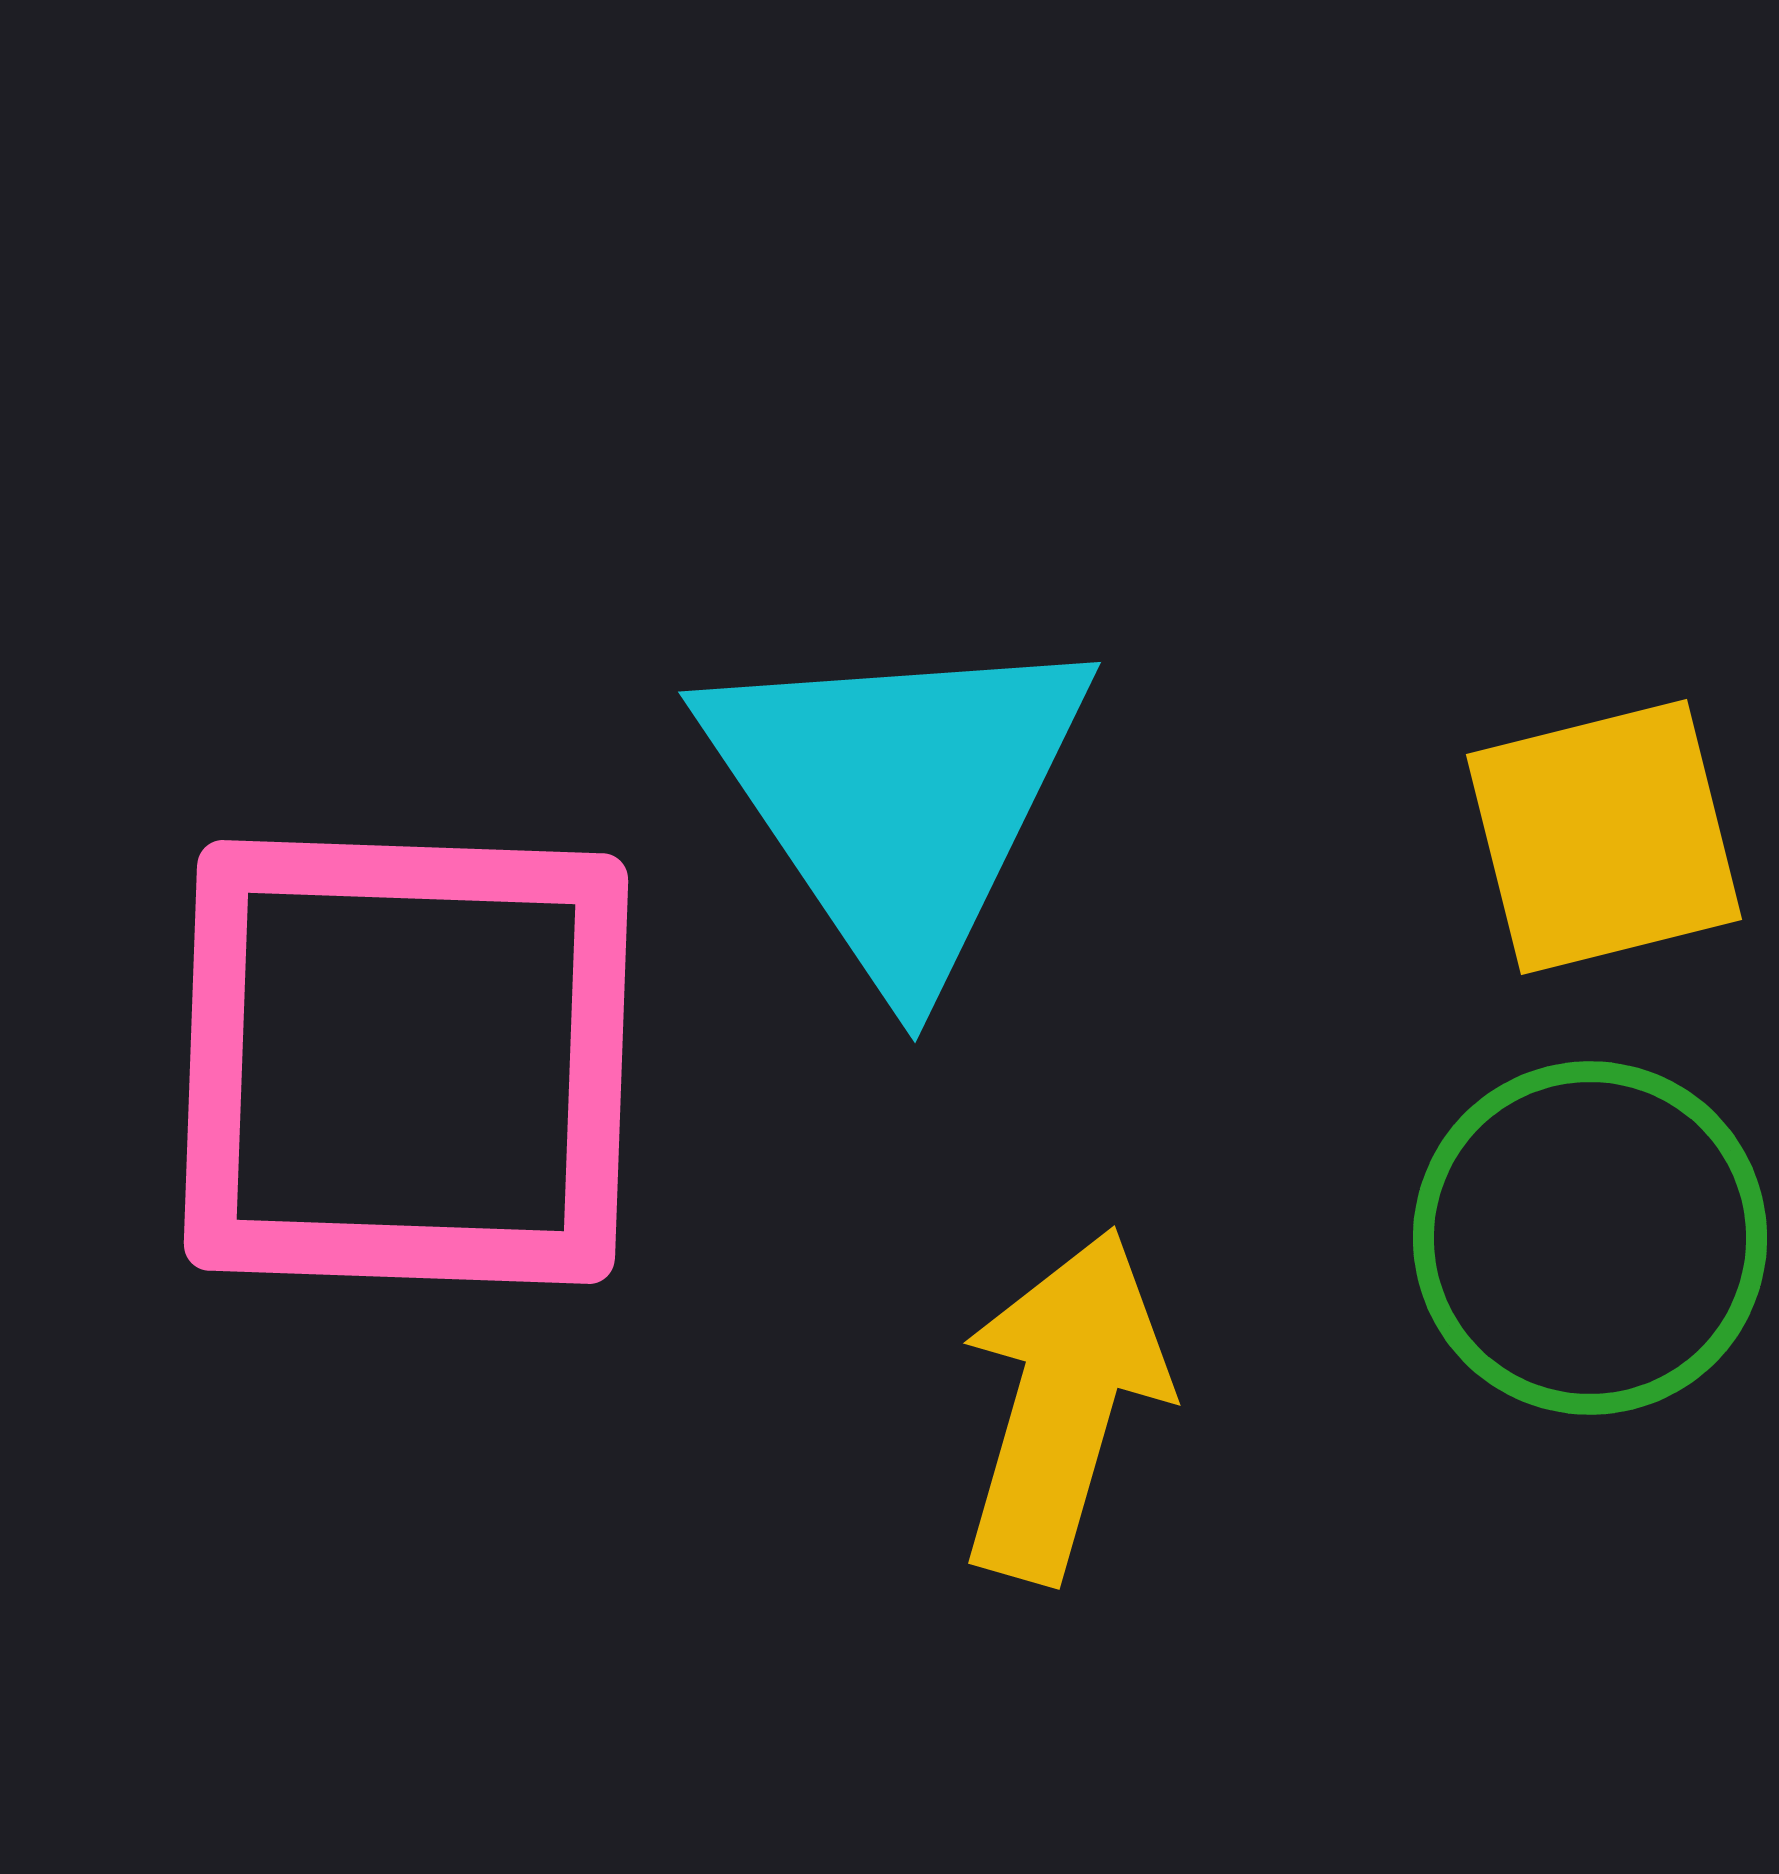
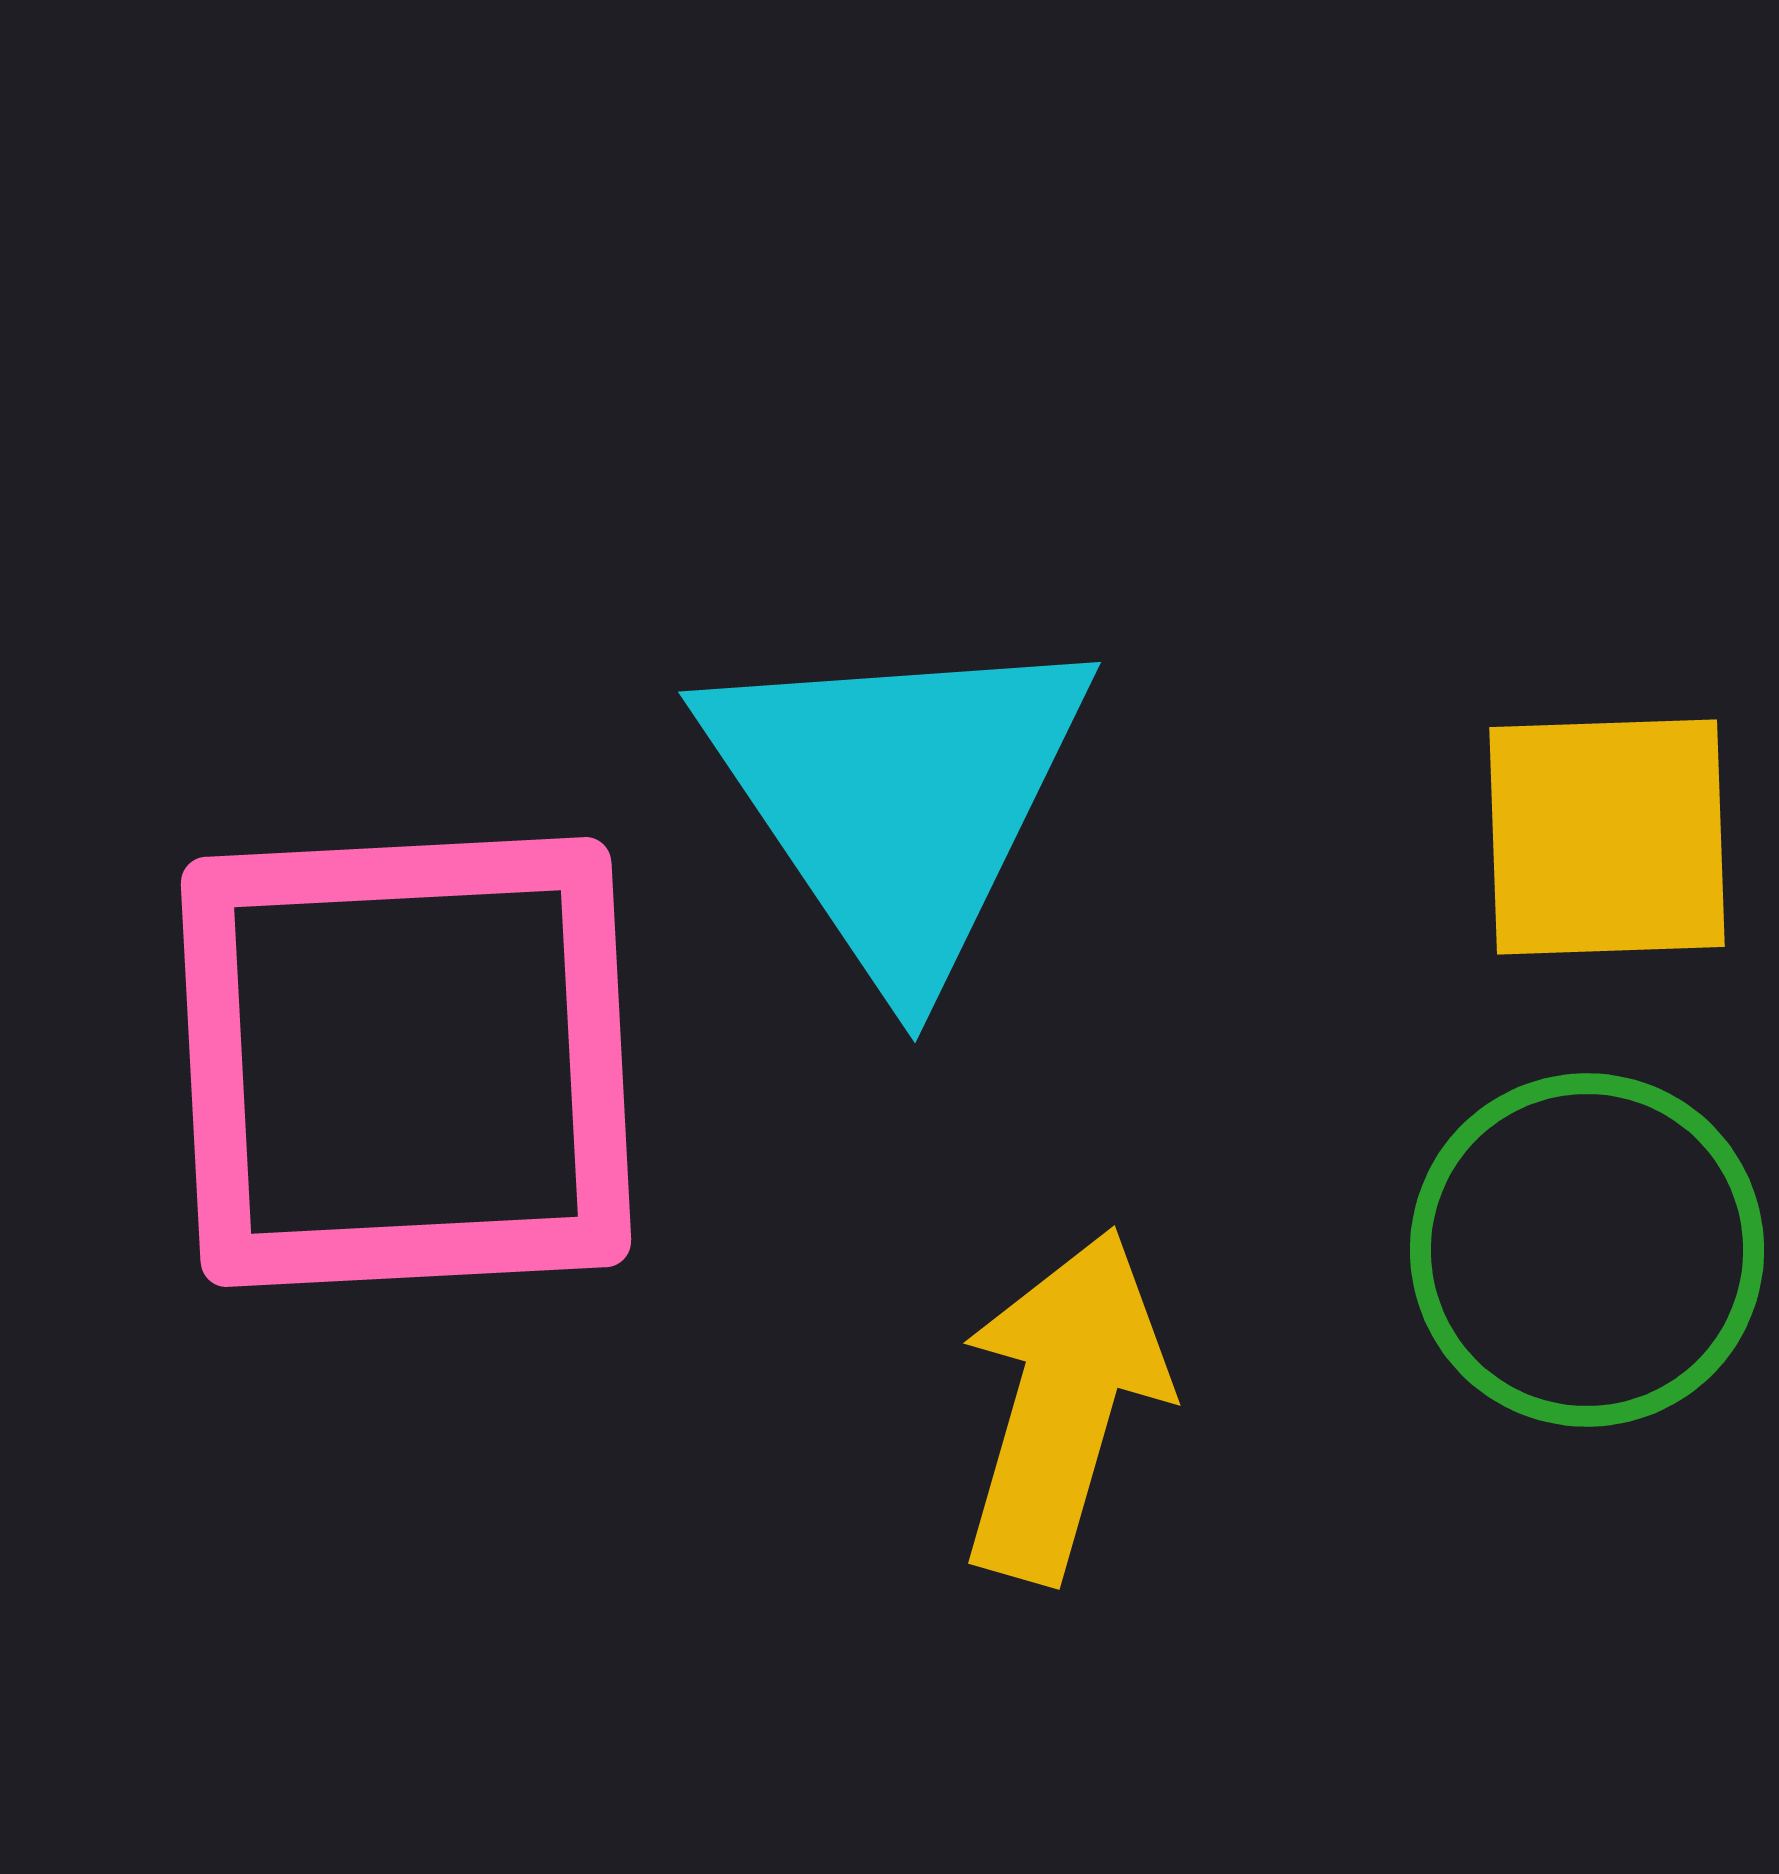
yellow square: moved 3 px right; rotated 12 degrees clockwise
pink square: rotated 5 degrees counterclockwise
green circle: moved 3 px left, 12 px down
